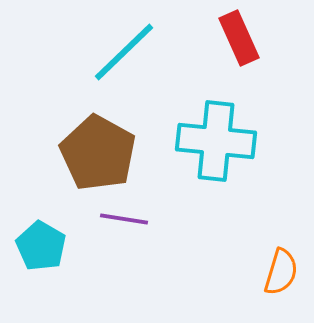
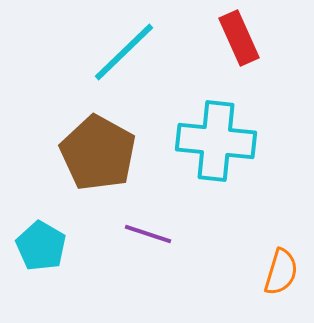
purple line: moved 24 px right, 15 px down; rotated 9 degrees clockwise
